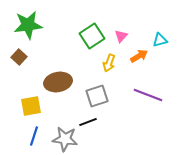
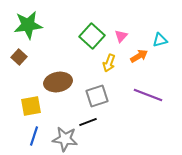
green square: rotated 15 degrees counterclockwise
